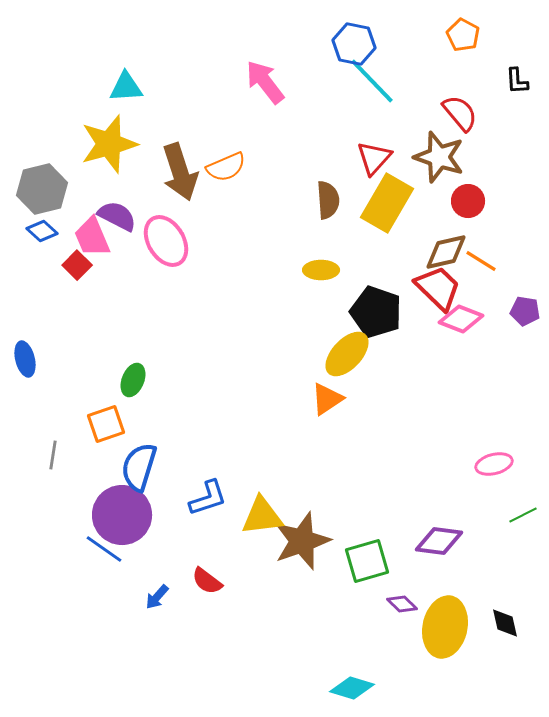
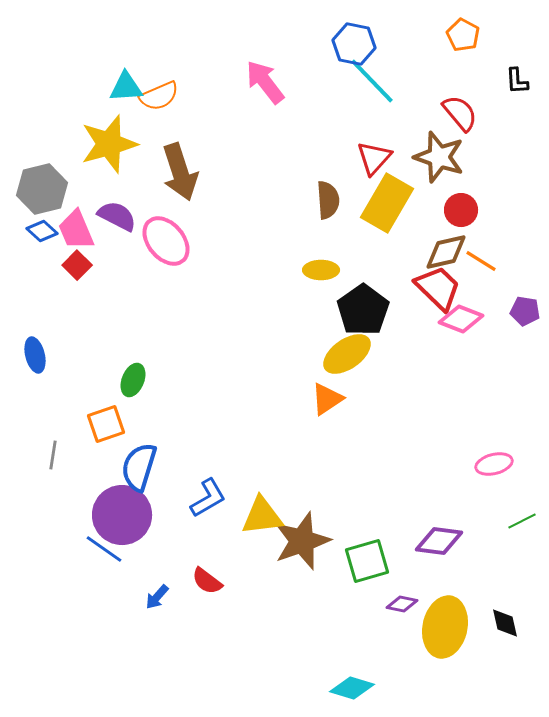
orange semicircle at (226, 167): moved 67 px left, 71 px up
red circle at (468, 201): moved 7 px left, 9 px down
pink trapezoid at (92, 237): moved 16 px left, 7 px up
pink ellipse at (166, 241): rotated 9 degrees counterclockwise
black pentagon at (376, 312): moved 13 px left, 2 px up; rotated 18 degrees clockwise
yellow ellipse at (347, 354): rotated 12 degrees clockwise
blue ellipse at (25, 359): moved 10 px right, 4 px up
blue L-shape at (208, 498): rotated 12 degrees counterclockwise
green line at (523, 515): moved 1 px left, 6 px down
purple diamond at (402, 604): rotated 32 degrees counterclockwise
